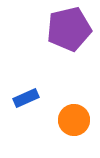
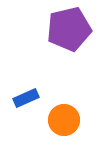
orange circle: moved 10 px left
